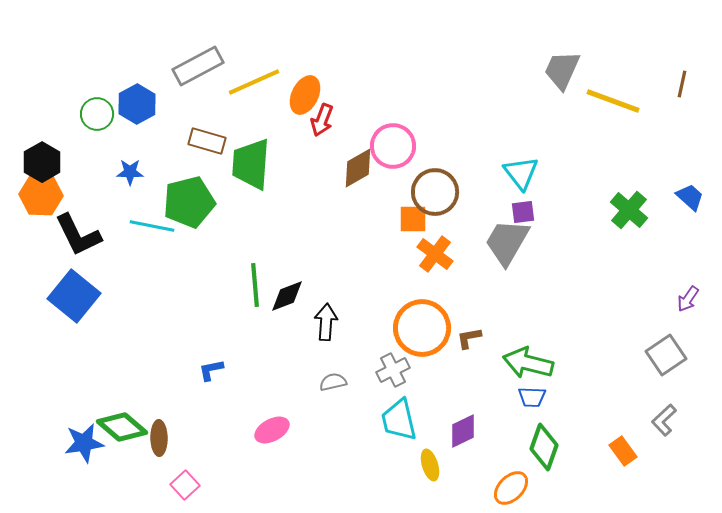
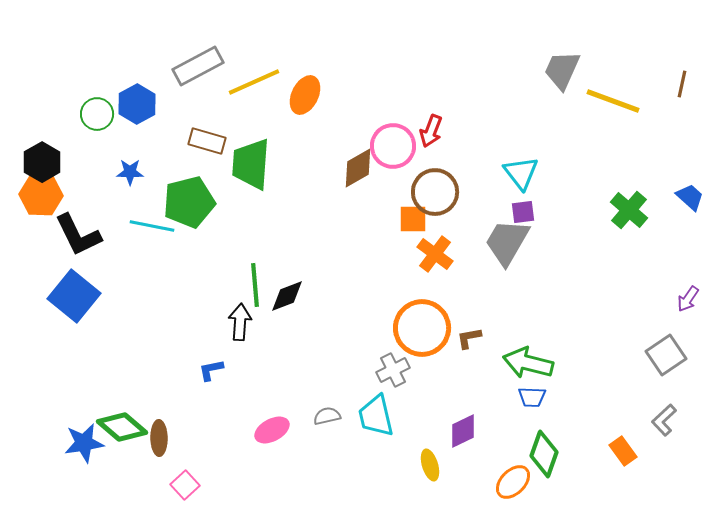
red arrow at (322, 120): moved 109 px right, 11 px down
black arrow at (326, 322): moved 86 px left
gray semicircle at (333, 382): moved 6 px left, 34 px down
cyan trapezoid at (399, 420): moved 23 px left, 4 px up
green diamond at (544, 447): moved 7 px down
orange ellipse at (511, 488): moved 2 px right, 6 px up
